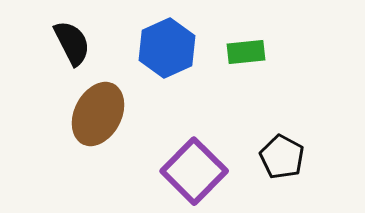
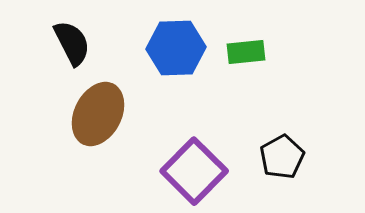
blue hexagon: moved 9 px right; rotated 22 degrees clockwise
black pentagon: rotated 15 degrees clockwise
